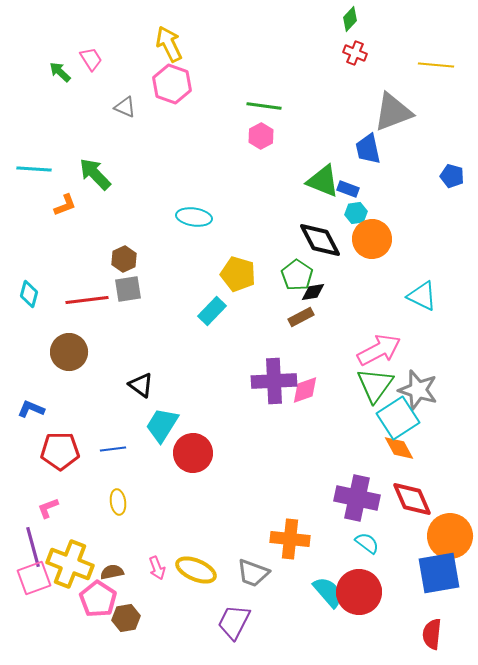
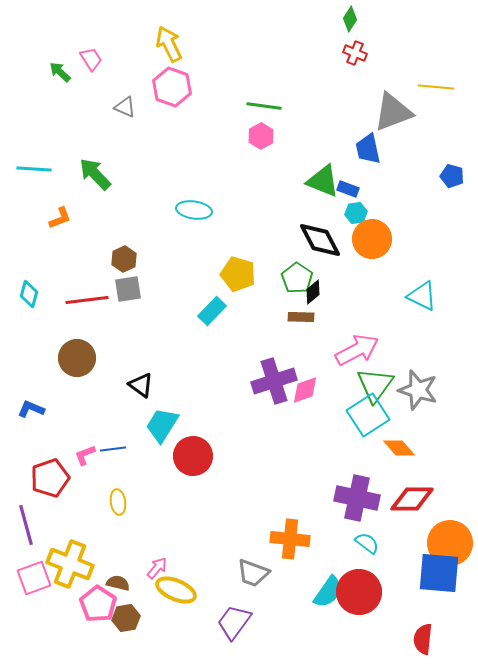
green diamond at (350, 19): rotated 10 degrees counterclockwise
yellow line at (436, 65): moved 22 px down
pink hexagon at (172, 84): moved 3 px down
orange L-shape at (65, 205): moved 5 px left, 13 px down
cyan ellipse at (194, 217): moved 7 px up
green pentagon at (297, 275): moved 3 px down
black diamond at (313, 292): rotated 30 degrees counterclockwise
brown rectangle at (301, 317): rotated 30 degrees clockwise
pink arrow at (379, 350): moved 22 px left
brown circle at (69, 352): moved 8 px right, 6 px down
purple cross at (274, 381): rotated 15 degrees counterclockwise
cyan square at (398, 418): moved 30 px left, 3 px up
orange diamond at (399, 448): rotated 12 degrees counterclockwise
red pentagon at (60, 451): moved 10 px left, 27 px down; rotated 18 degrees counterclockwise
red circle at (193, 453): moved 3 px down
red diamond at (412, 499): rotated 66 degrees counterclockwise
pink L-shape at (48, 508): moved 37 px right, 53 px up
orange circle at (450, 536): moved 7 px down
purple line at (33, 547): moved 7 px left, 22 px up
pink arrow at (157, 568): rotated 120 degrees counterclockwise
yellow ellipse at (196, 570): moved 20 px left, 20 px down
brown semicircle at (112, 572): moved 6 px right, 11 px down; rotated 25 degrees clockwise
blue square at (439, 573): rotated 15 degrees clockwise
cyan semicircle at (328, 592): rotated 76 degrees clockwise
pink pentagon at (98, 599): moved 5 px down
purple trapezoid at (234, 622): rotated 9 degrees clockwise
red semicircle at (432, 634): moved 9 px left, 5 px down
